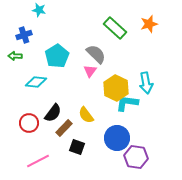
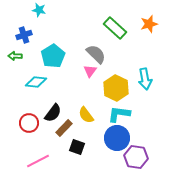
cyan pentagon: moved 4 px left
cyan arrow: moved 1 px left, 4 px up
cyan L-shape: moved 8 px left, 11 px down
